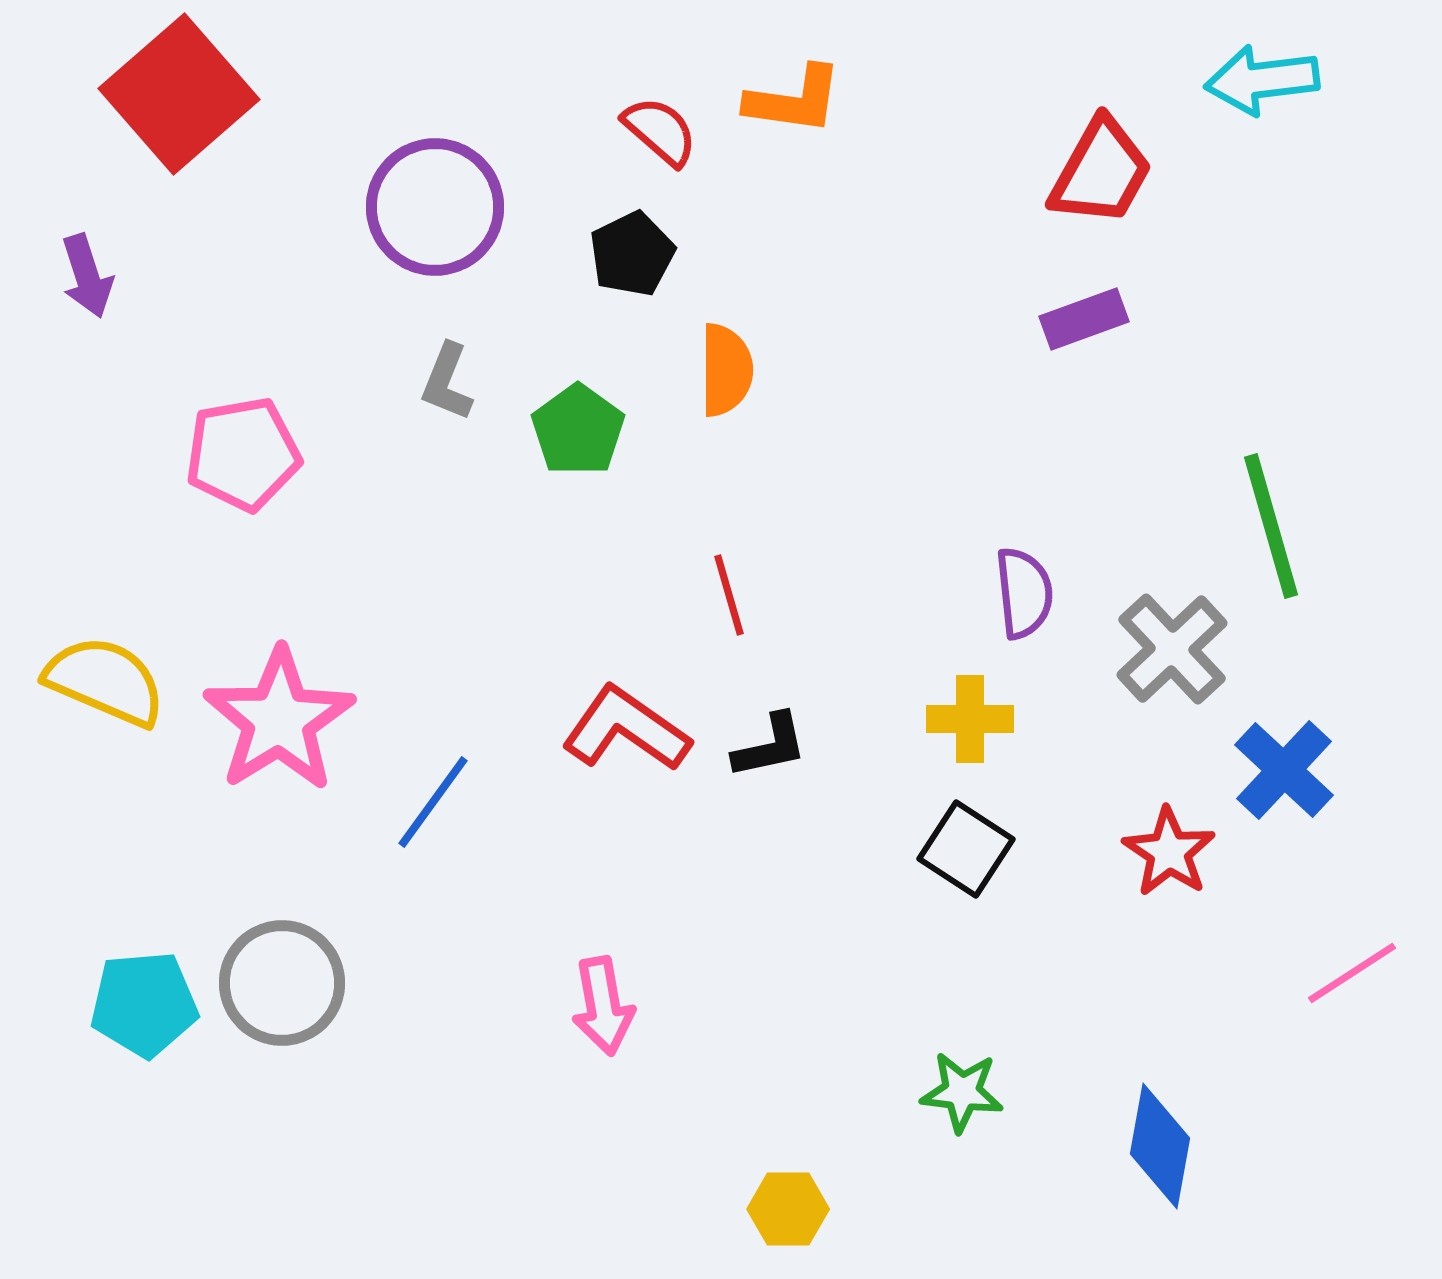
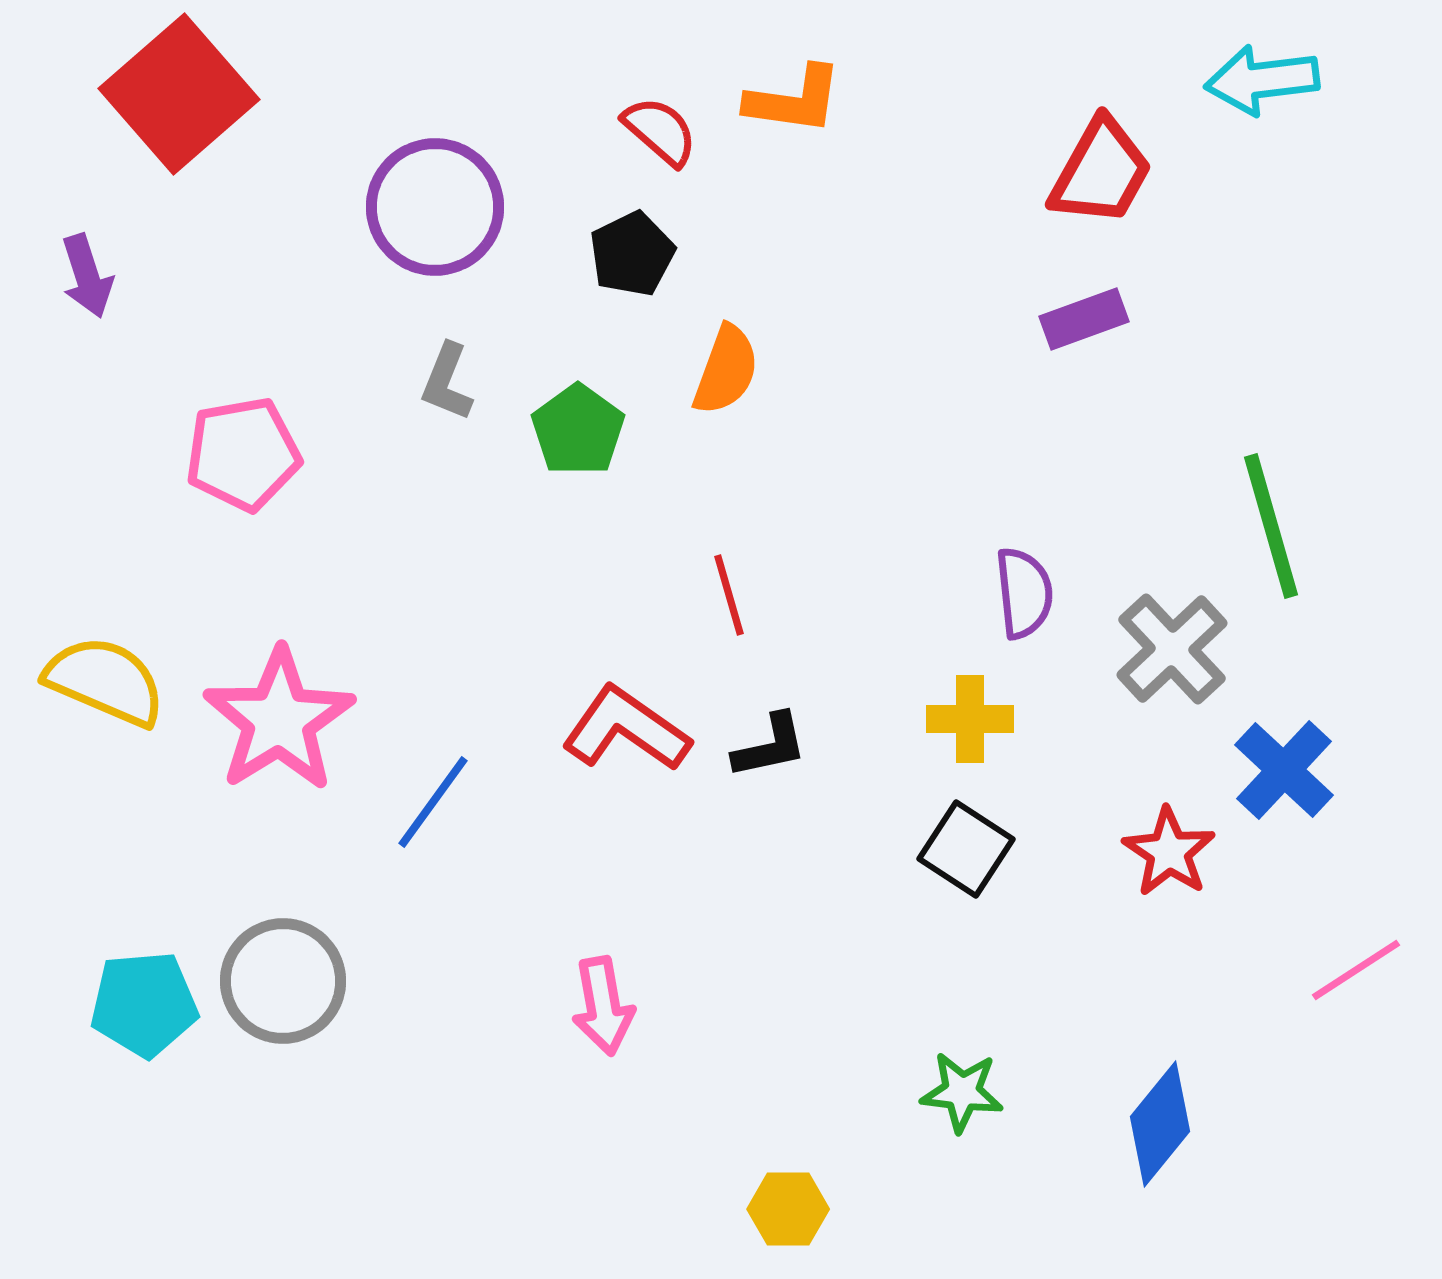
orange semicircle: rotated 20 degrees clockwise
pink line: moved 4 px right, 3 px up
gray circle: moved 1 px right, 2 px up
blue diamond: moved 22 px up; rotated 29 degrees clockwise
